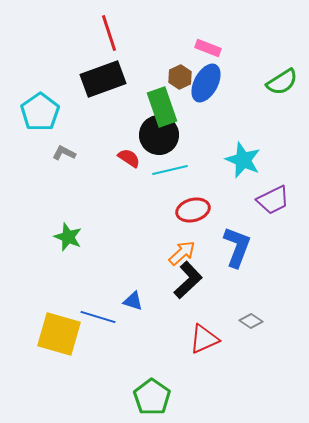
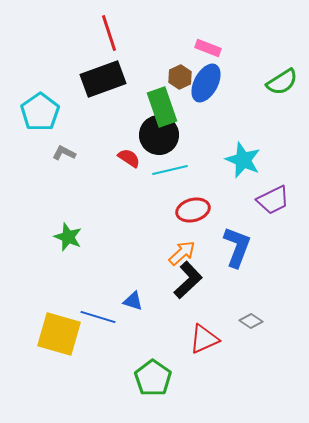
green pentagon: moved 1 px right, 19 px up
